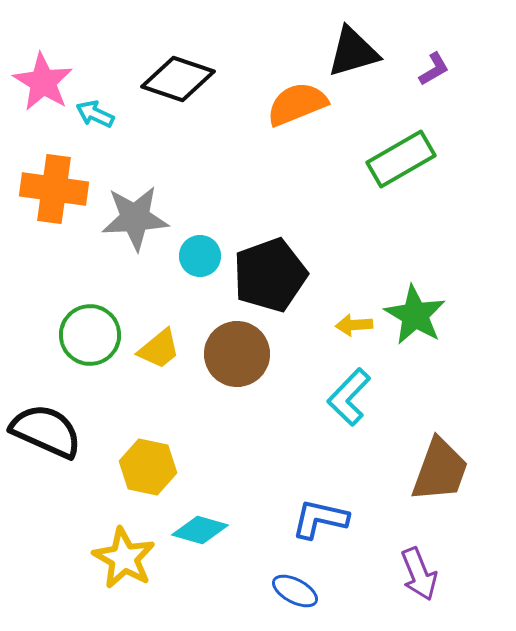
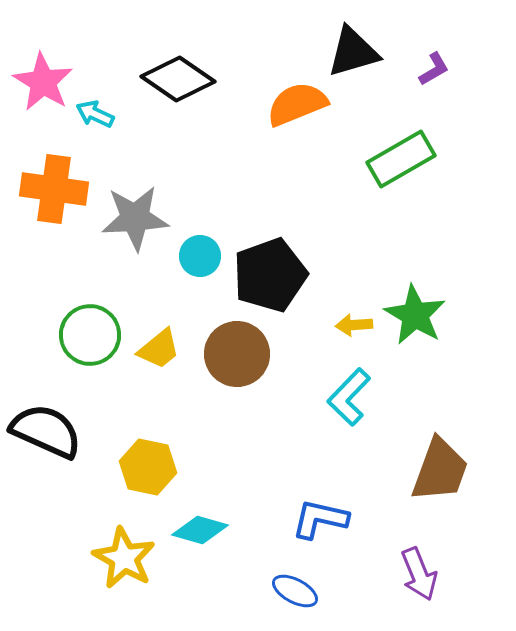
black diamond: rotated 16 degrees clockwise
